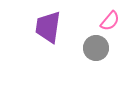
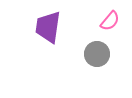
gray circle: moved 1 px right, 6 px down
